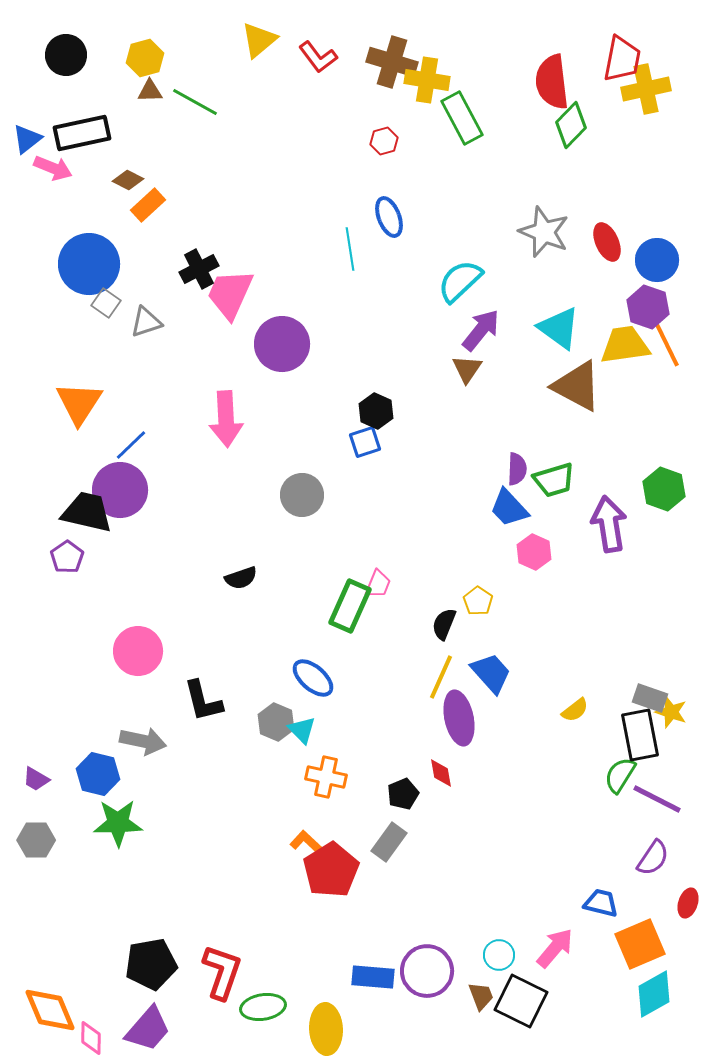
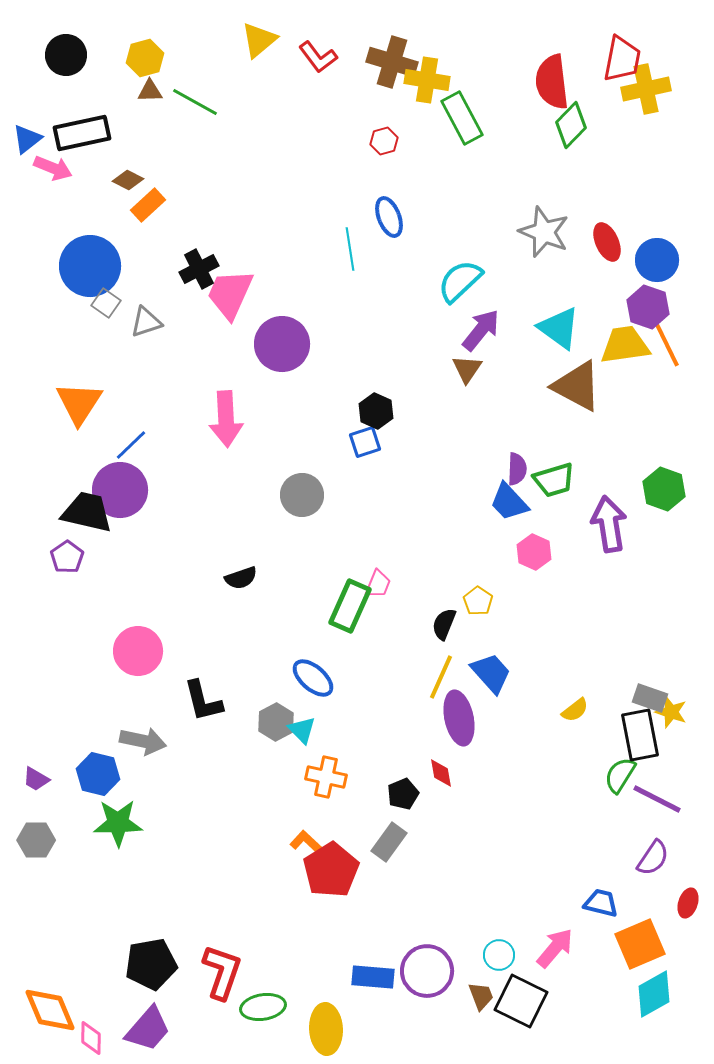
blue circle at (89, 264): moved 1 px right, 2 px down
blue trapezoid at (509, 508): moved 6 px up
gray hexagon at (276, 722): rotated 9 degrees clockwise
